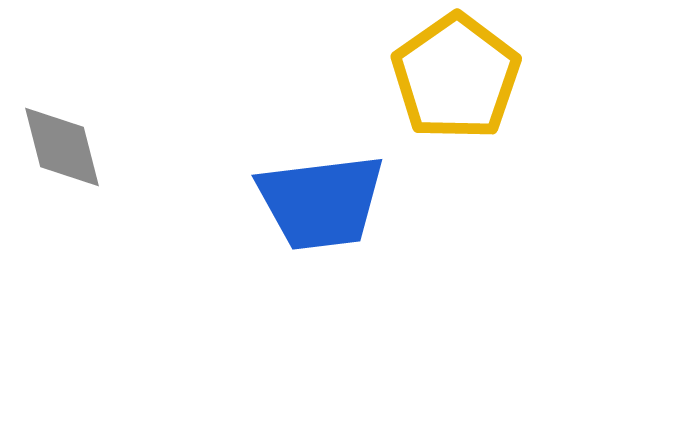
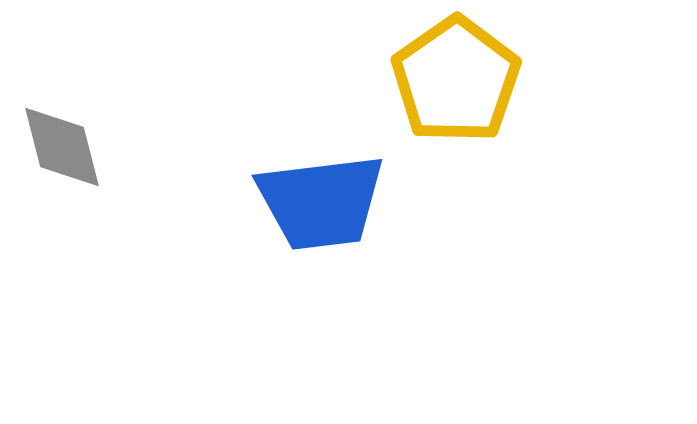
yellow pentagon: moved 3 px down
